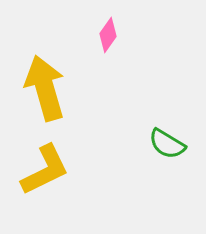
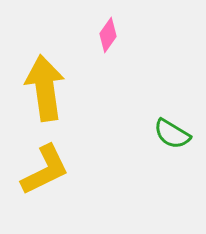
yellow arrow: rotated 8 degrees clockwise
green semicircle: moved 5 px right, 10 px up
